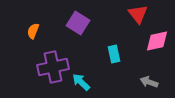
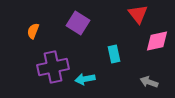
cyan arrow: moved 4 px right, 3 px up; rotated 54 degrees counterclockwise
